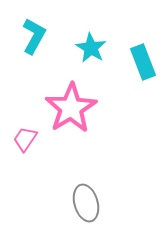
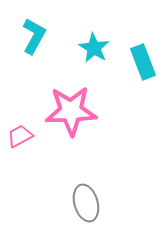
cyan star: moved 3 px right
pink star: moved 3 px down; rotated 30 degrees clockwise
pink trapezoid: moved 5 px left, 3 px up; rotated 28 degrees clockwise
